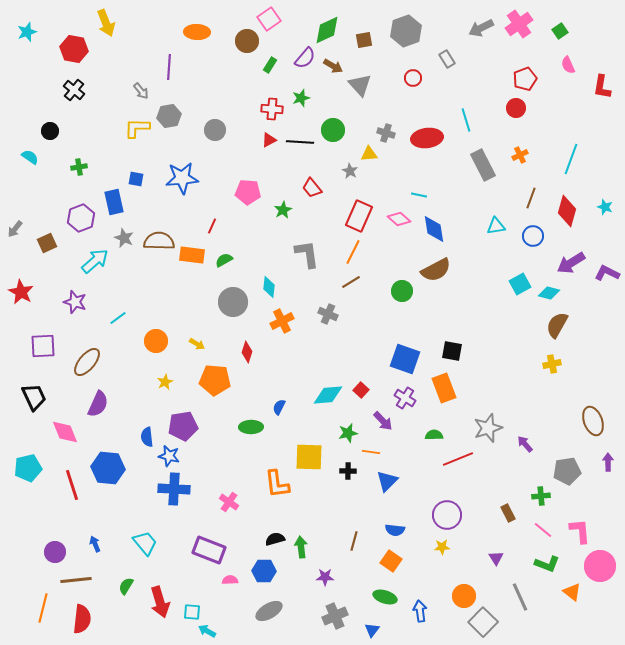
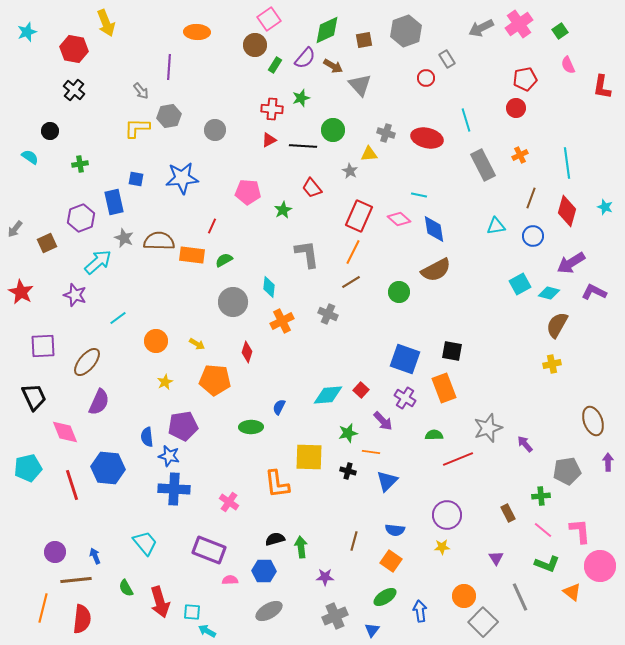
brown circle at (247, 41): moved 8 px right, 4 px down
green rectangle at (270, 65): moved 5 px right
red circle at (413, 78): moved 13 px right
red pentagon at (525, 79): rotated 10 degrees clockwise
red ellipse at (427, 138): rotated 20 degrees clockwise
black line at (300, 142): moved 3 px right, 4 px down
cyan line at (571, 159): moved 4 px left, 4 px down; rotated 28 degrees counterclockwise
green cross at (79, 167): moved 1 px right, 3 px up
cyan arrow at (95, 261): moved 3 px right, 1 px down
purple L-shape at (607, 273): moved 13 px left, 19 px down
green circle at (402, 291): moved 3 px left, 1 px down
purple star at (75, 302): moved 7 px up
purple semicircle at (98, 404): moved 1 px right, 2 px up
black cross at (348, 471): rotated 14 degrees clockwise
blue arrow at (95, 544): moved 12 px down
green semicircle at (126, 586): moved 2 px down; rotated 60 degrees counterclockwise
green ellipse at (385, 597): rotated 50 degrees counterclockwise
